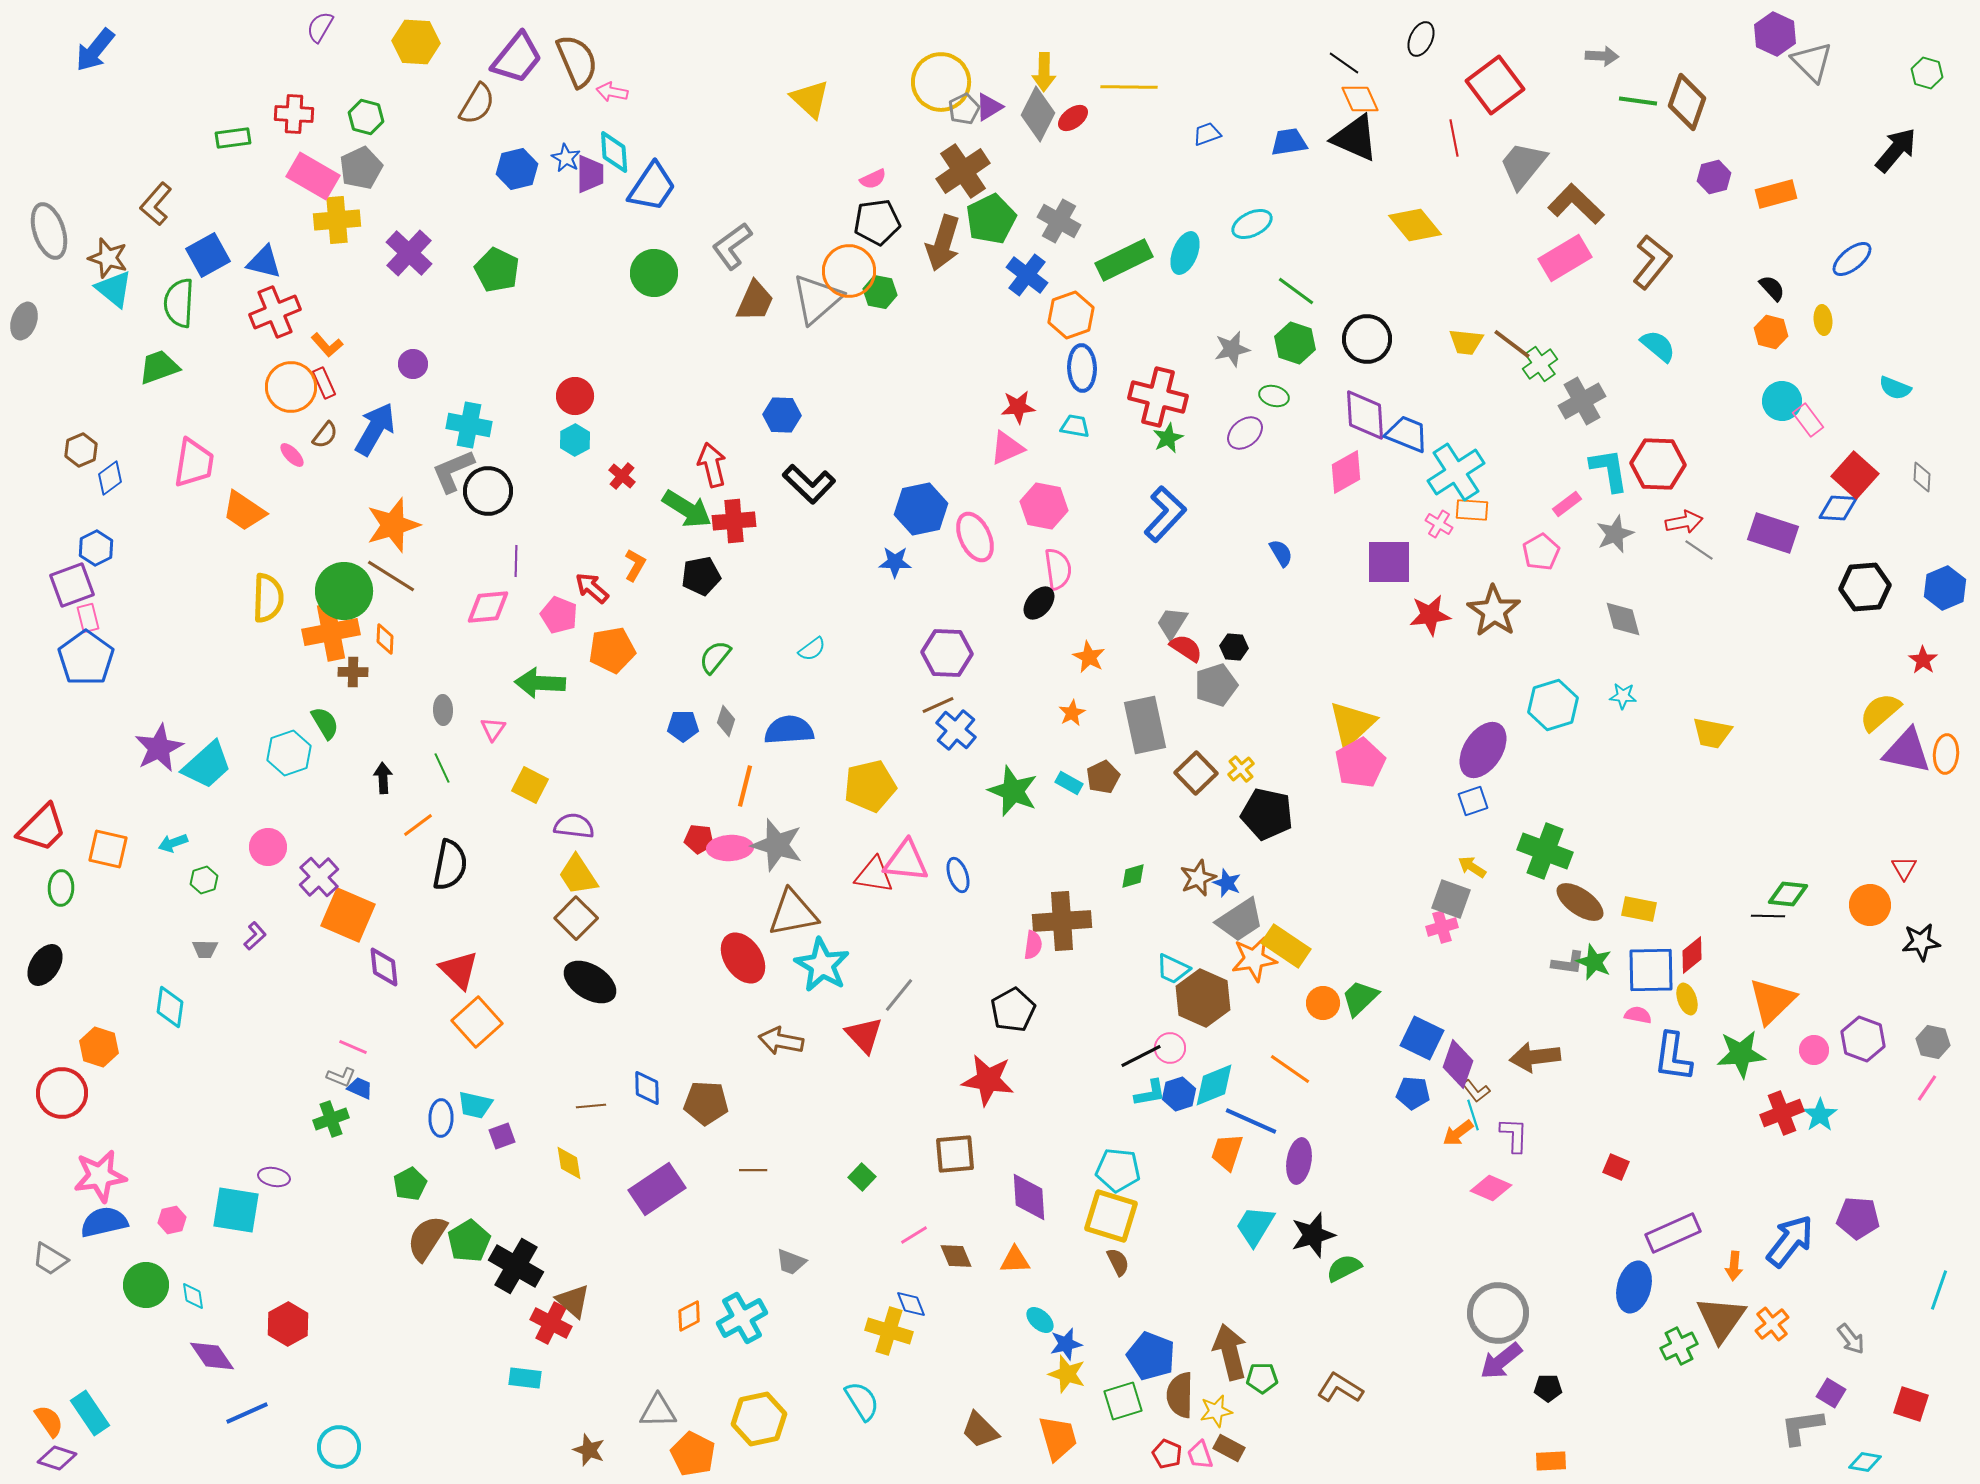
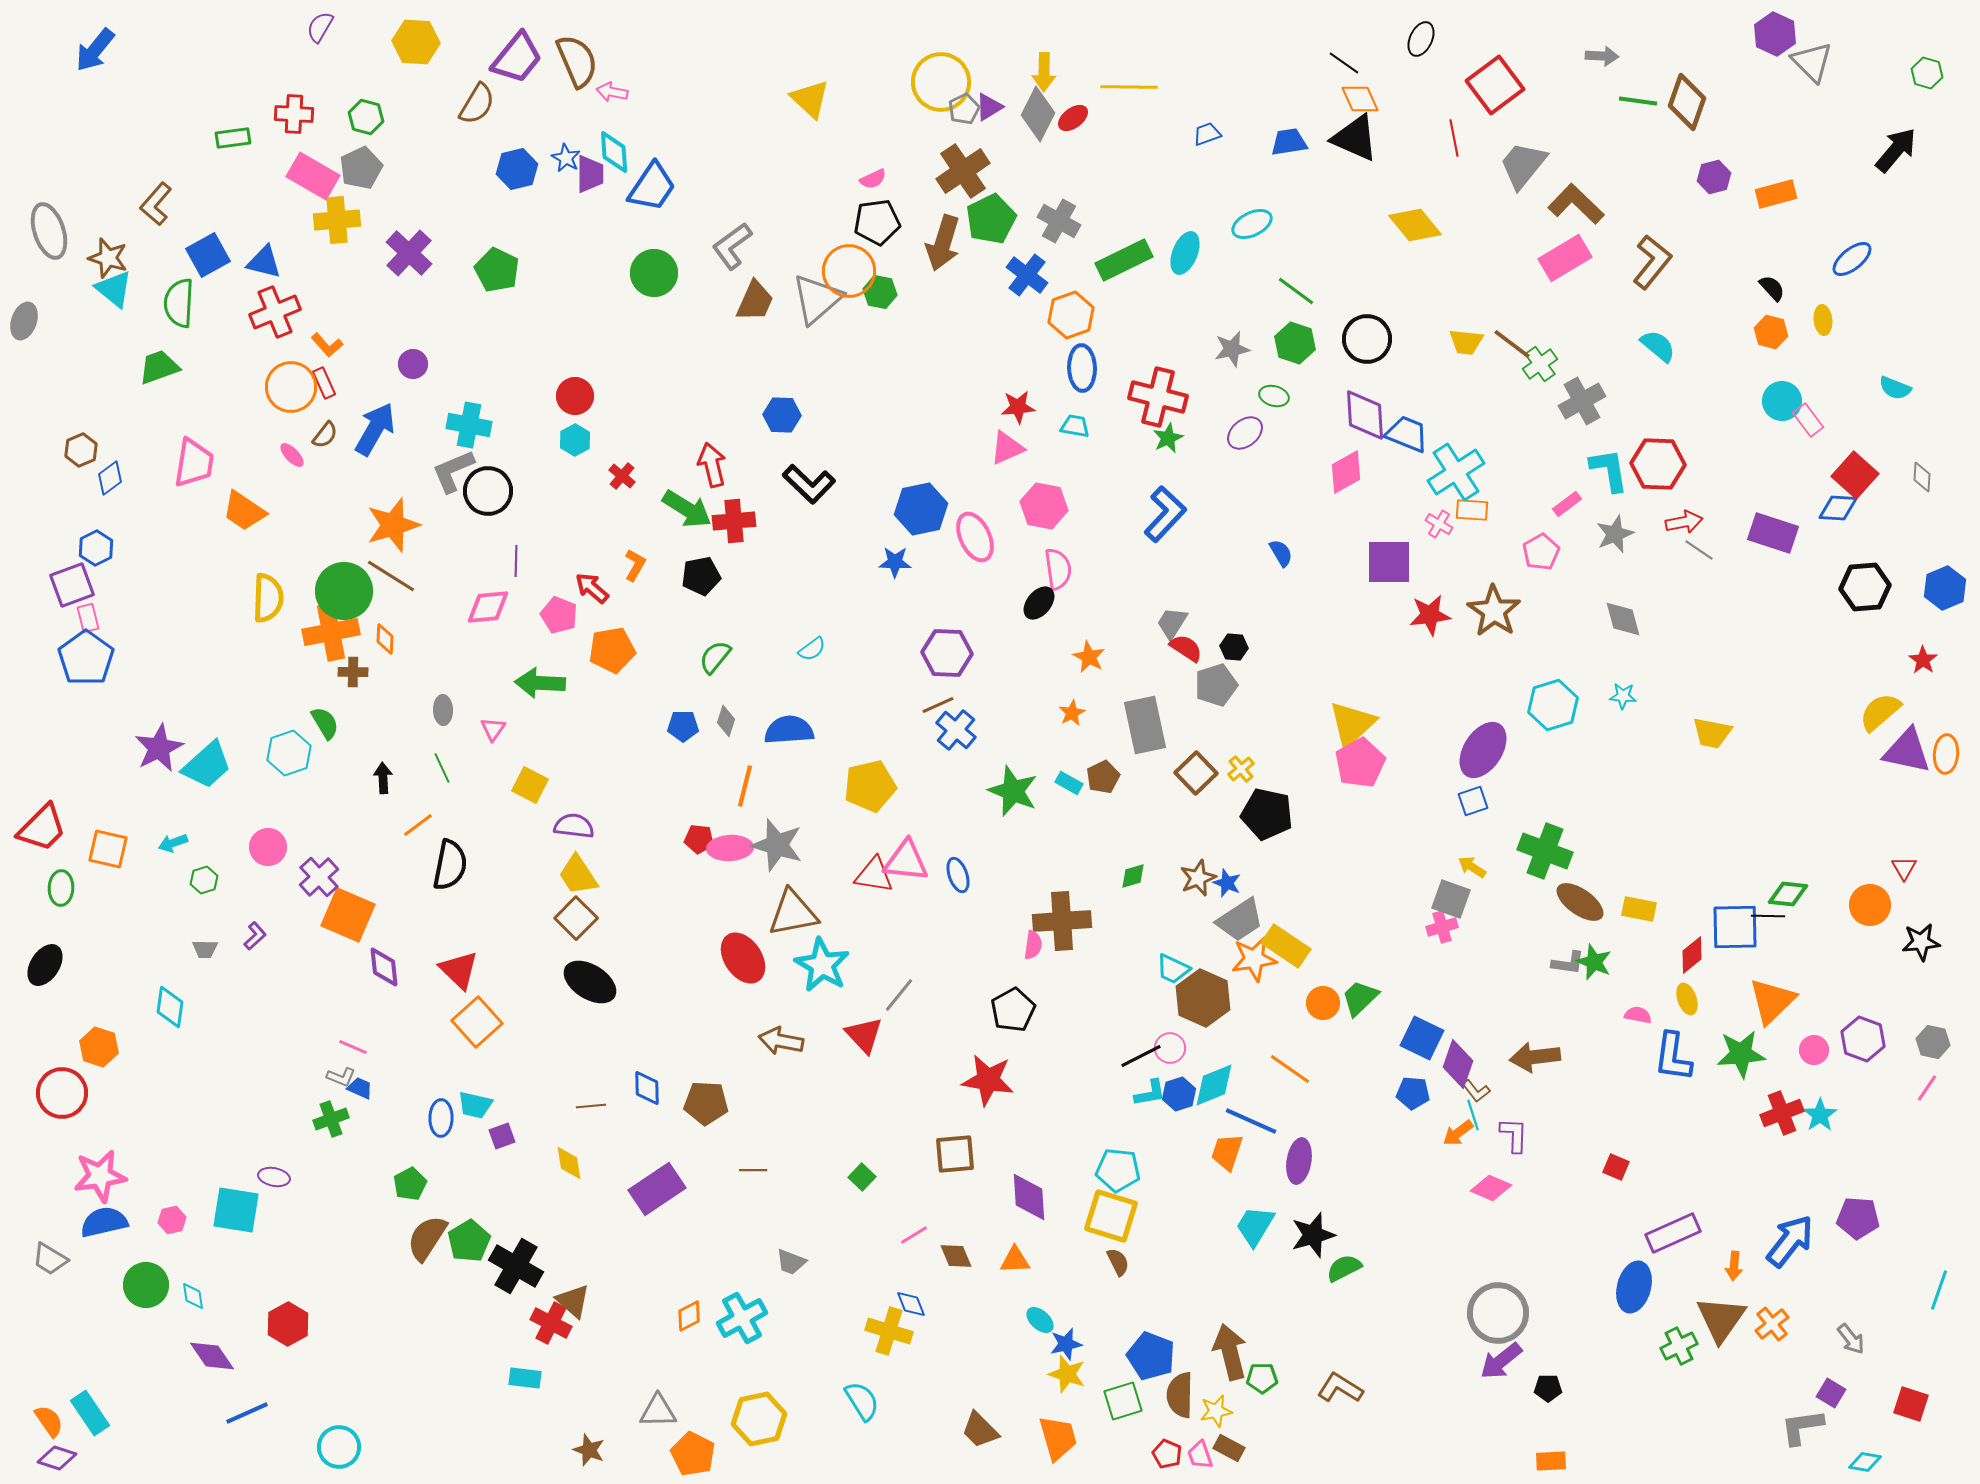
blue square at (1651, 970): moved 84 px right, 43 px up
